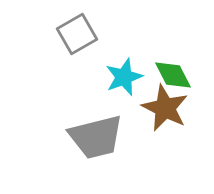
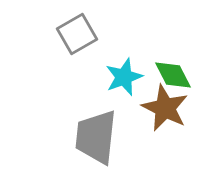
gray trapezoid: rotated 110 degrees clockwise
